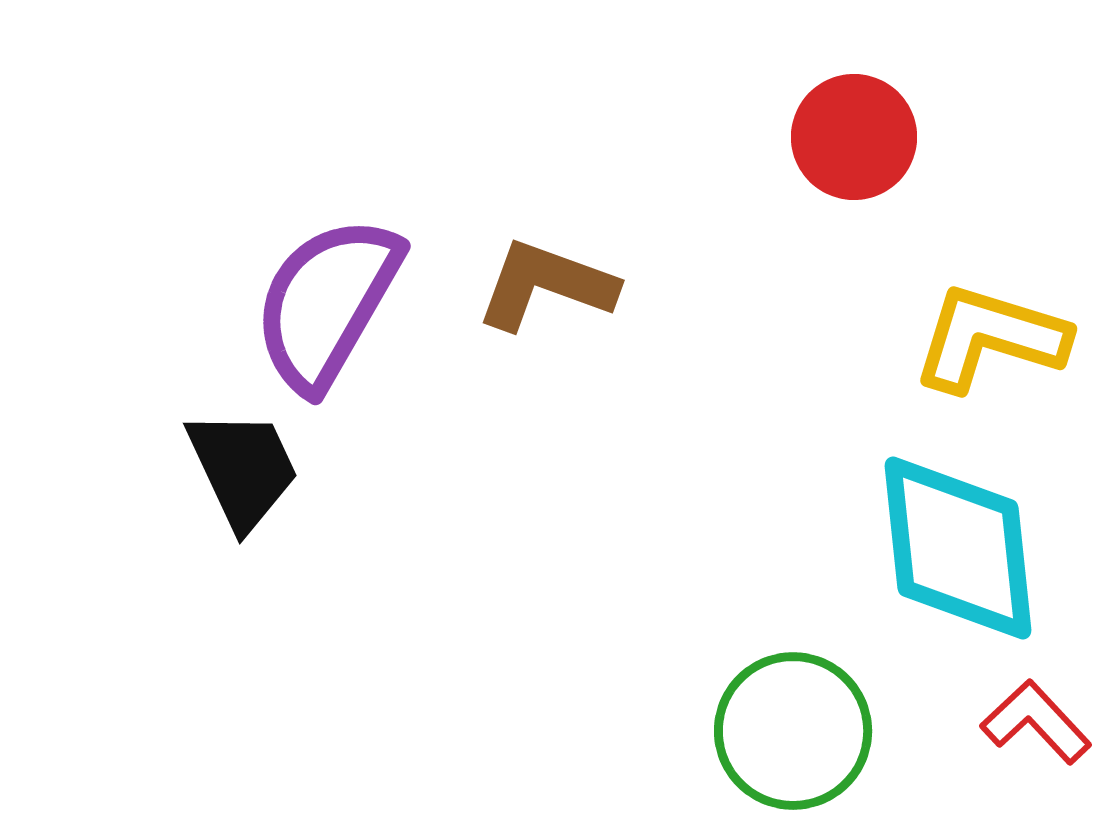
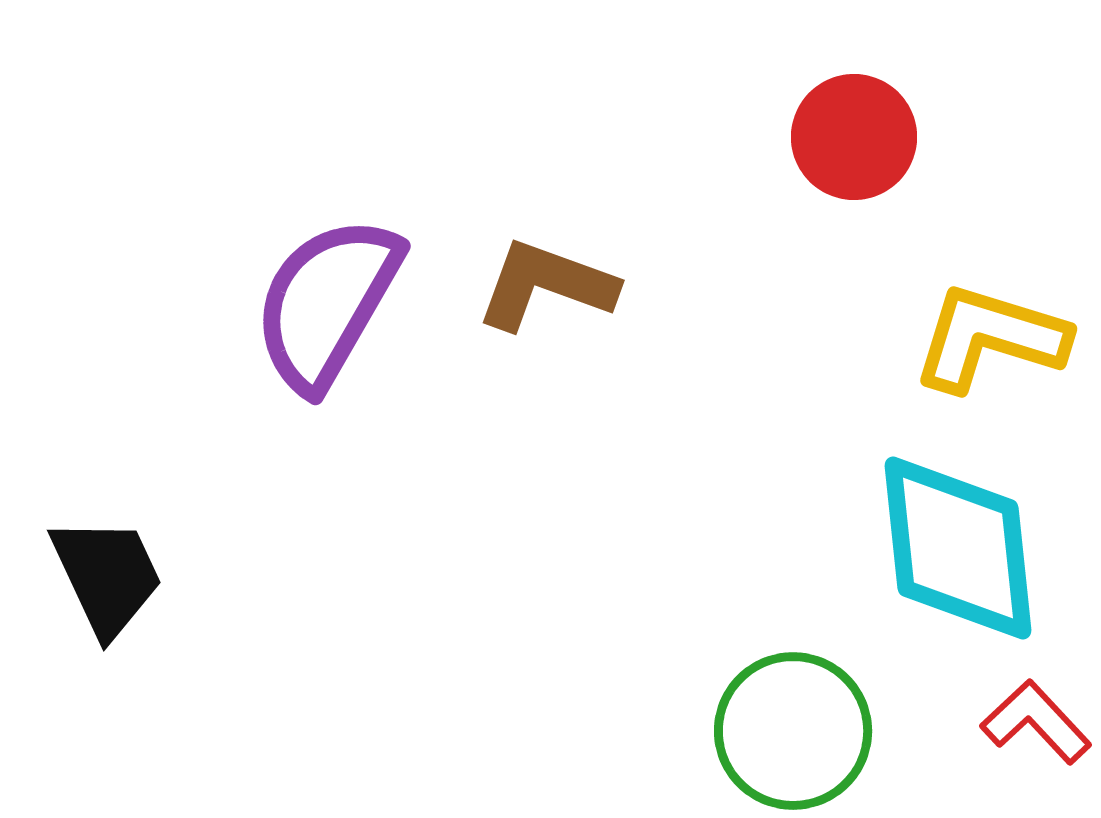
black trapezoid: moved 136 px left, 107 px down
